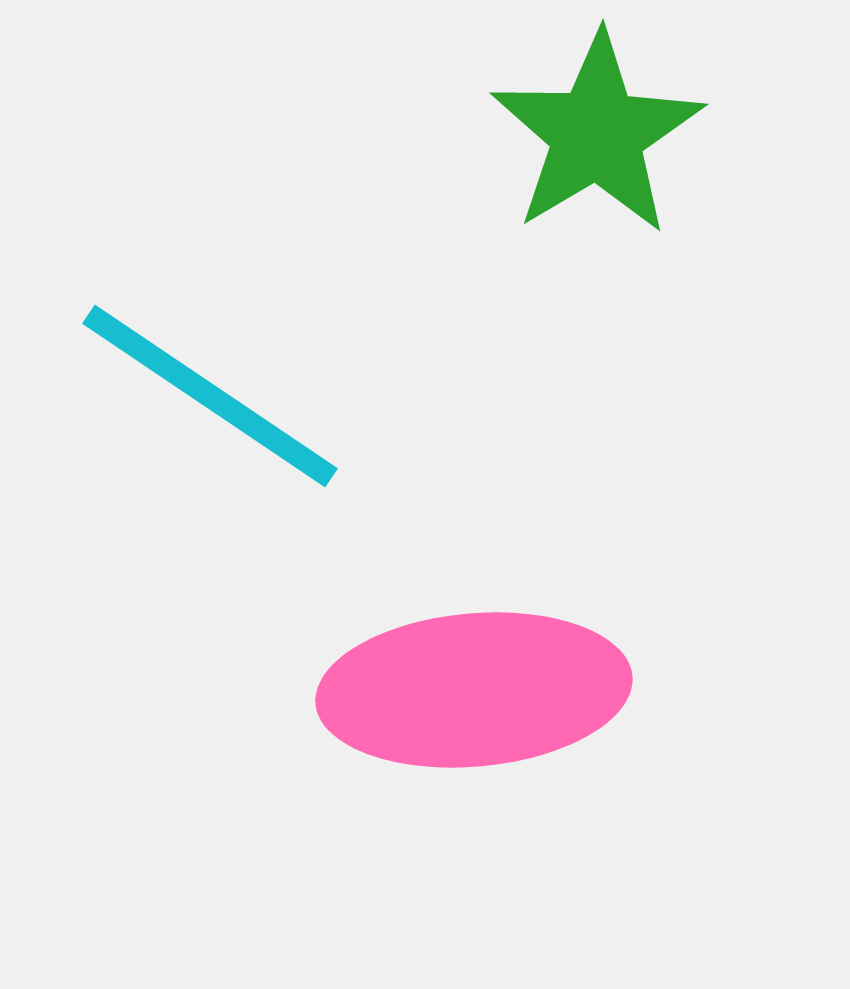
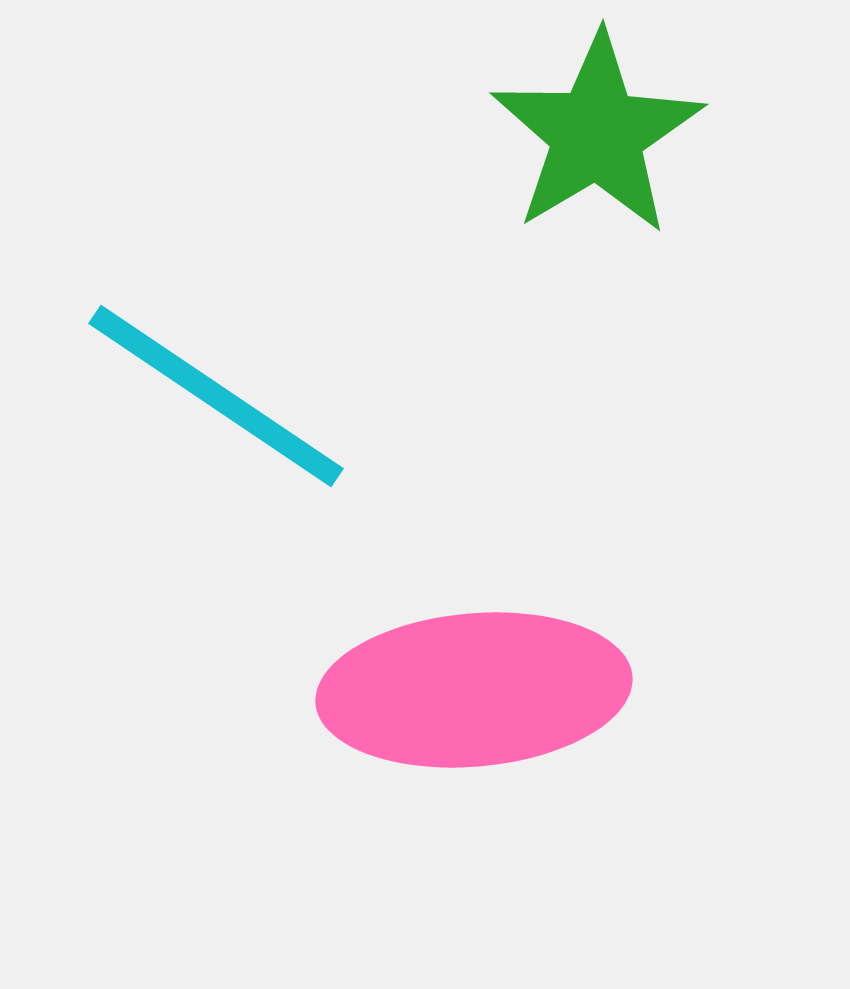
cyan line: moved 6 px right
